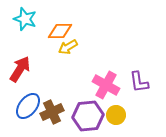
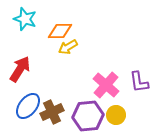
pink cross: rotated 12 degrees clockwise
